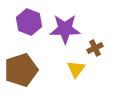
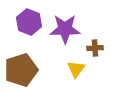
brown cross: rotated 21 degrees clockwise
